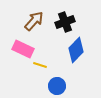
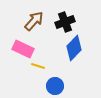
blue diamond: moved 2 px left, 2 px up
yellow line: moved 2 px left, 1 px down
blue circle: moved 2 px left
